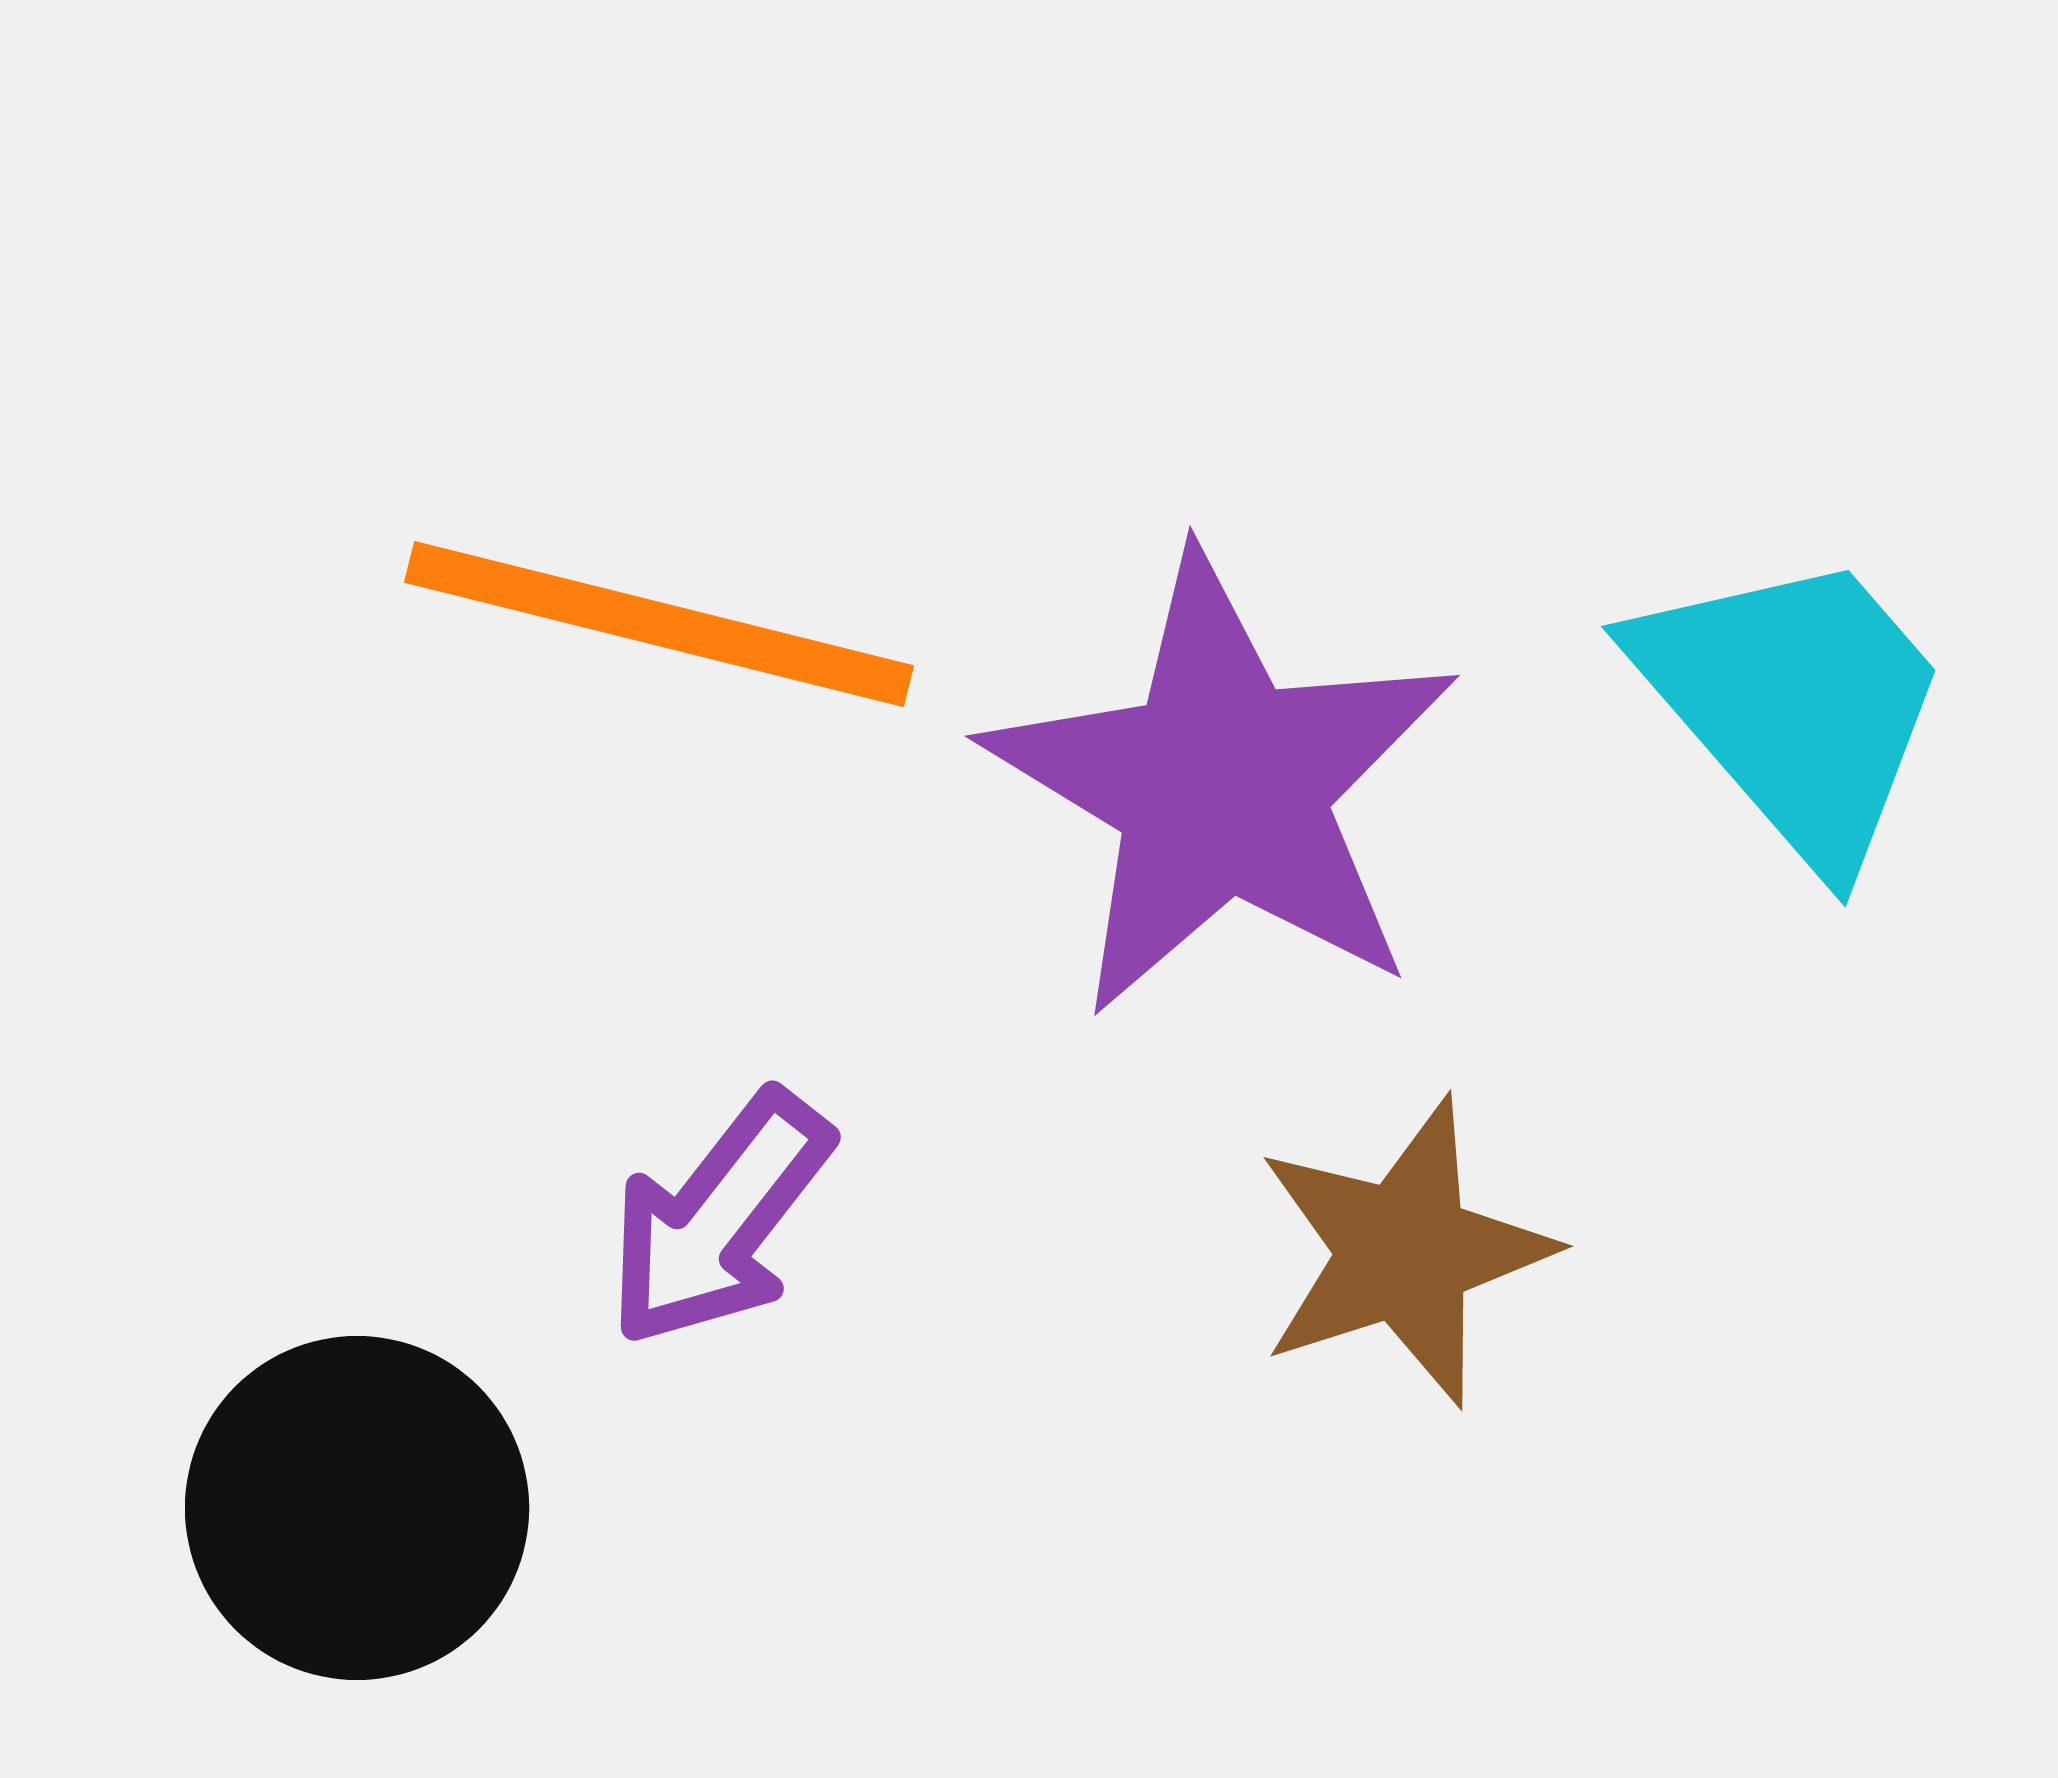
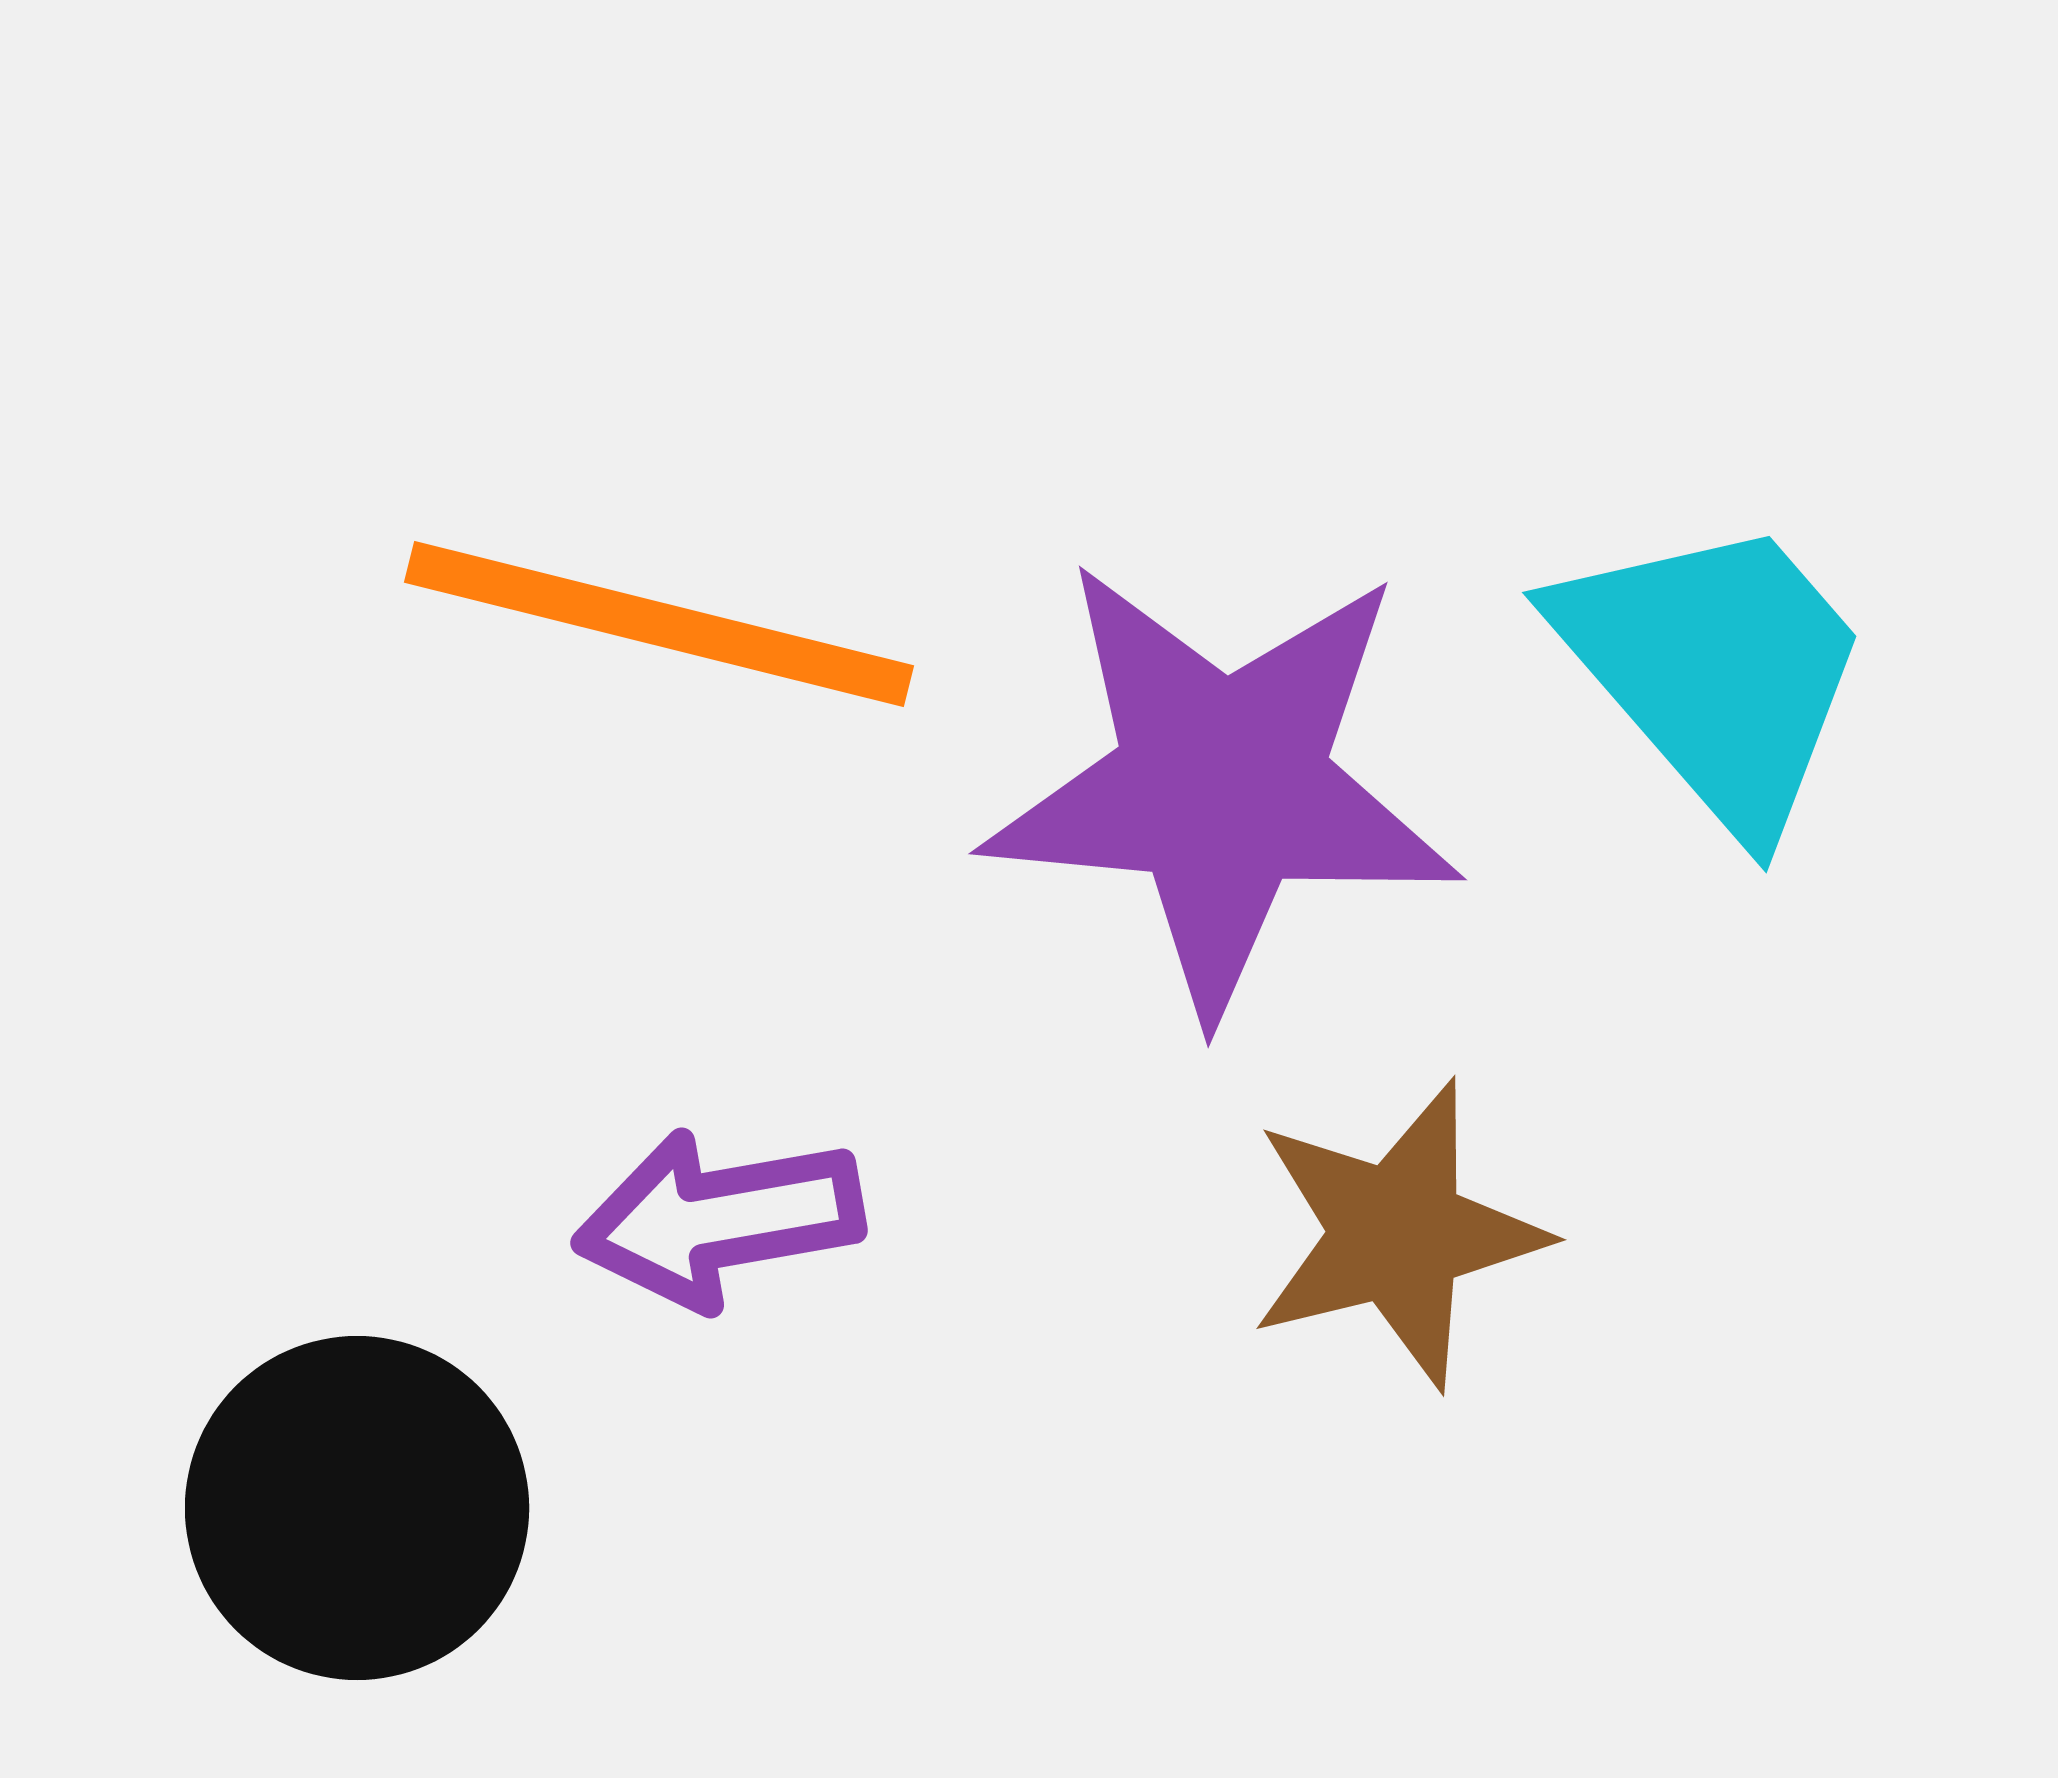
cyan trapezoid: moved 79 px left, 34 px up
purple star: rotated 26 degrees counterclockwise
purple arrow: rotated 42 degrees clockwise
brown star: moved 7 px left, 18 px up; rotated 4 degrees clockwise
